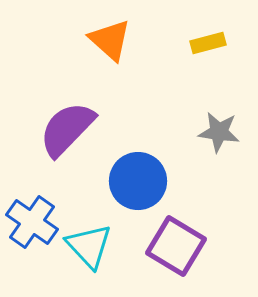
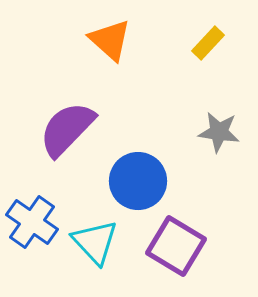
yellow rectangle: rotated 32 degrees counterclockwise
cyan triangle: moved 6 px right, 4 px up
